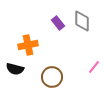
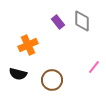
purple rectangle: moved 1 px up
orange cross: rotated 12 degrees counterclockwise
black semicircle: moved 3 px right, 5 px down
brown circle: moved 3 px down
